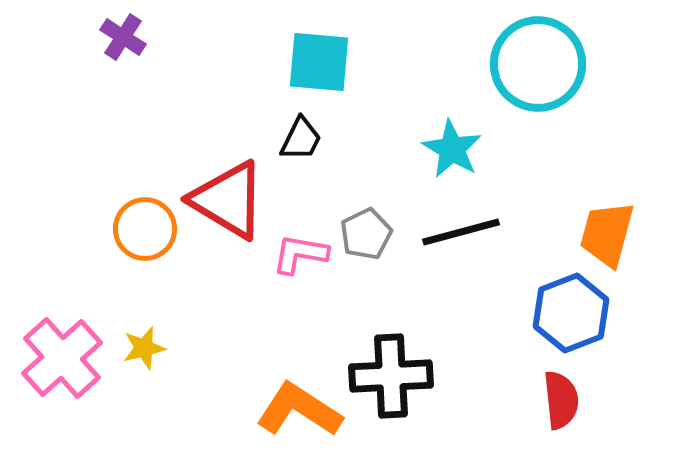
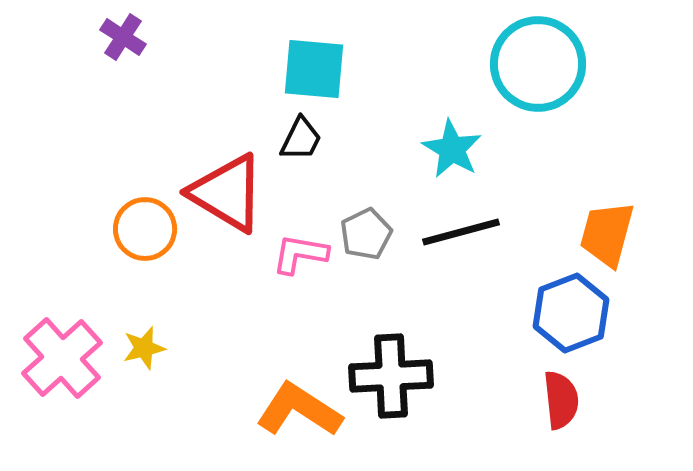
cyan square: moved 5 px left, 7 px down
red triangle: moved 1 px left, 7 px up
